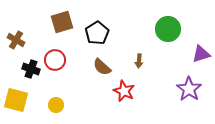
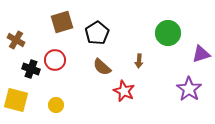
green circle: moved 4 px down
